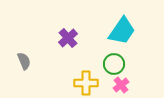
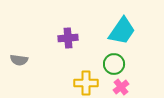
purple cross: rotated 36 degrees clockwise
gray semicircle: moved 5 px left, 1 px up; rotated 120 degrees clockwise
pink cross: moved 2 px down
